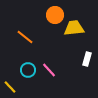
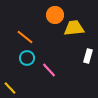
white rectangle: moved 1 px right, 3 px up
cyan circle: moved 1 px left, 12 px up
yellow line: moved 1 px down
